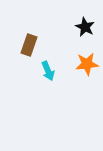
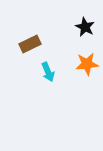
brown rectangle: moved 1 px right, 1 px up; rotated 45 degrees clockwise
cyan arrow: moved 1 px down
